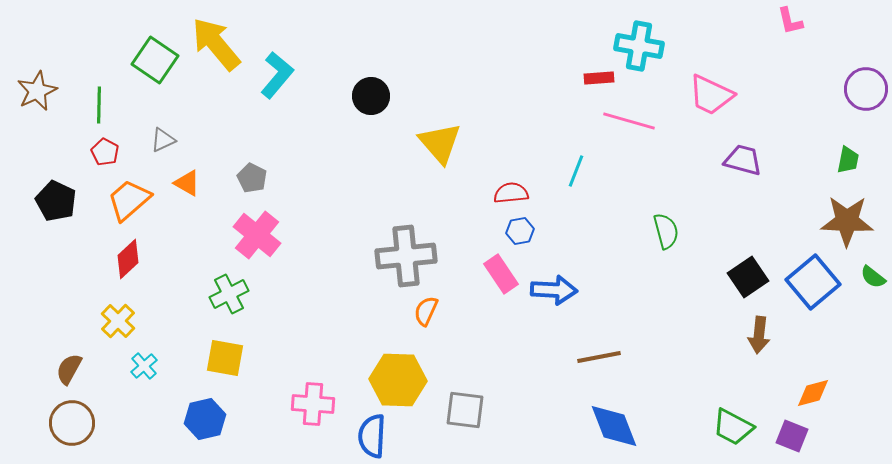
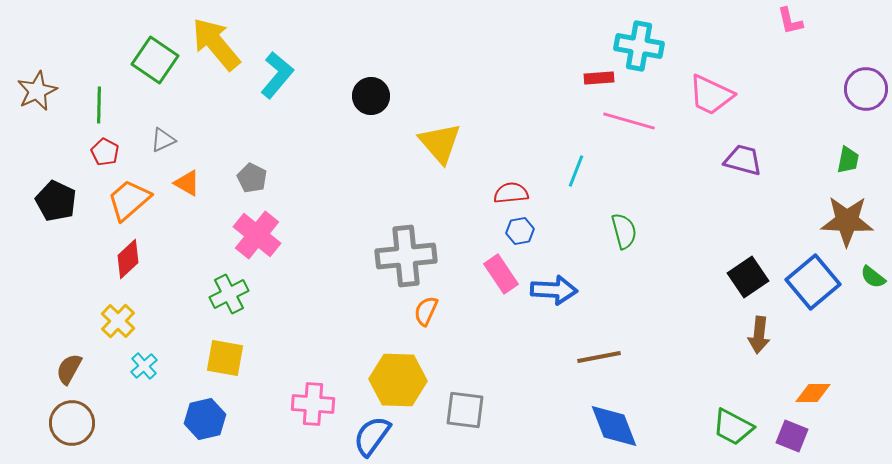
green semicircle at (666, 231): moved 42 px left
orange diamond at (813, 393): rotated 15 degrees clockwise
blue semicircle at (372, 436): rotated 33 degrees clockwise
